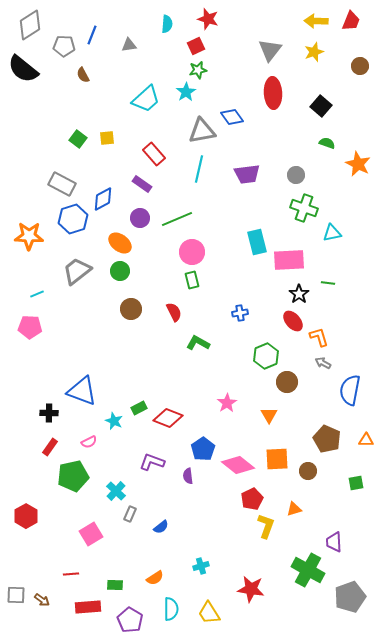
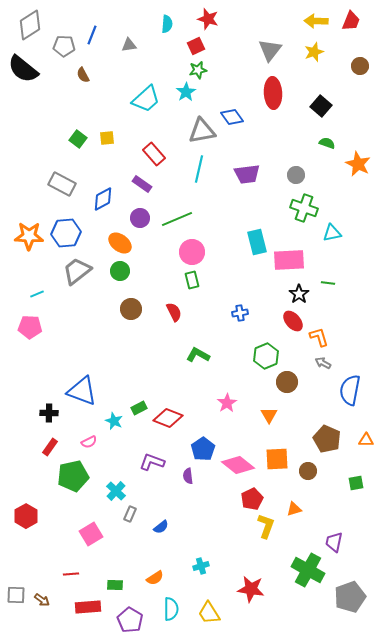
blue hexagon at (73, 219): moved 7 px left, 14 px down; rotated 12 degrees clockwise
green L-shape at (198, 343): moved 12 px down
purple trapezoid at (334, 542): rotated 15 degrees clockwise
